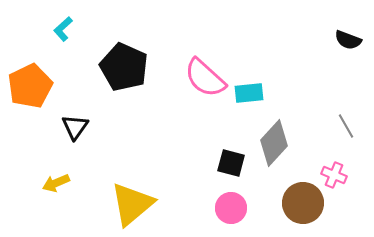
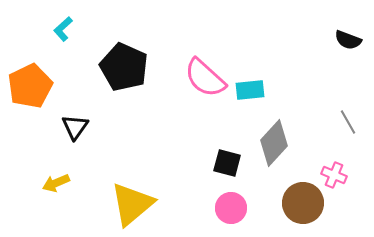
cyan rectangle: moved 1 px right, 3 px up
gray line: moved 2 px right, 4 px up
black square: moved 4 px left
